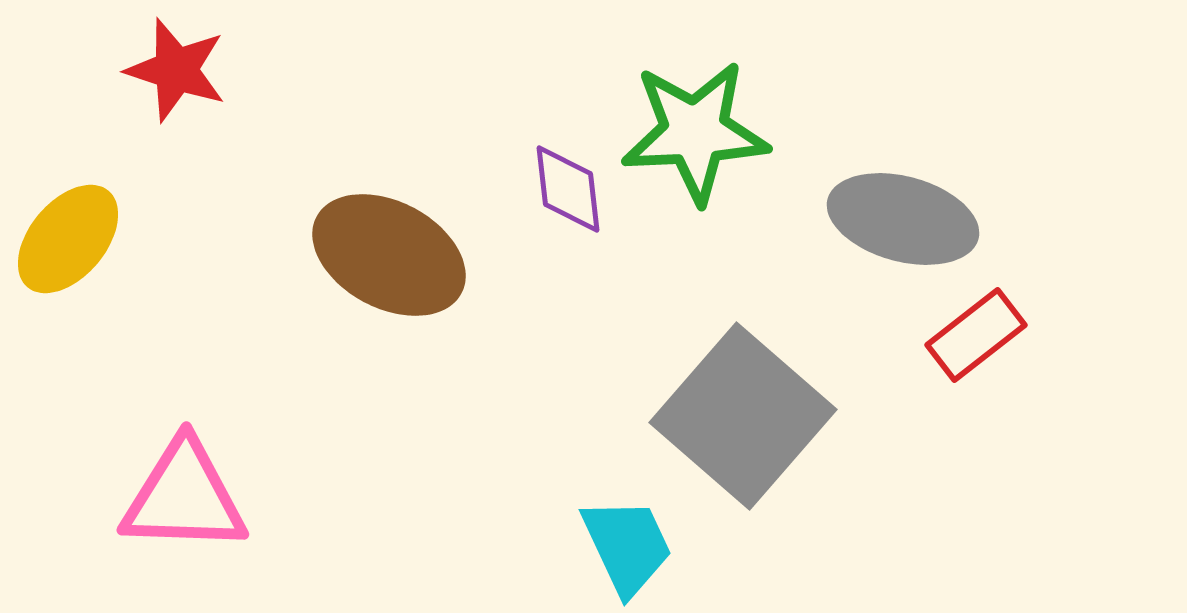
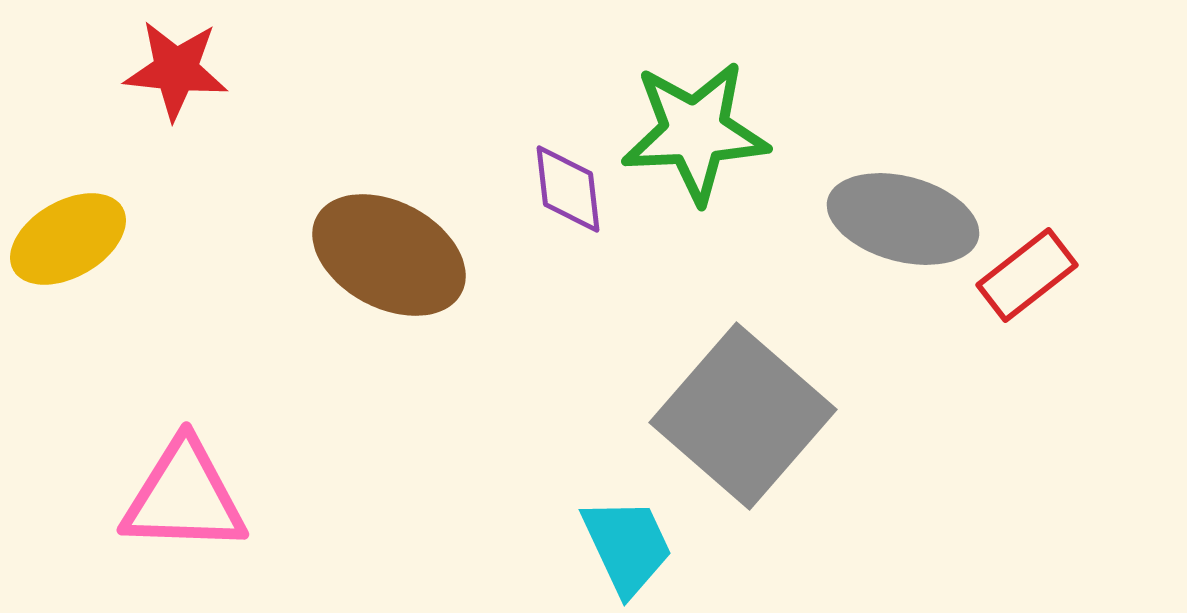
red star: rotated 12 degrees counterclockwise
yellow ellipse: rotated 20 degrees clockwise
red rectangle: moved 51 px right, 60 px up
